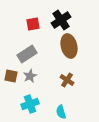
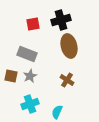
black cross: rotated 18 degrees clockwise
gray rectangle: rotated 54 degrees clockwise
cyan semicircle: moved 4 px left; rotated 40 degrees clockwise
